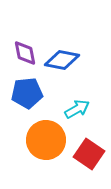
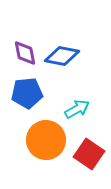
blue diamond: moved 4 px up
